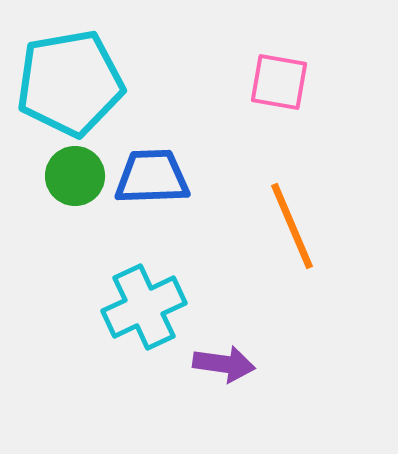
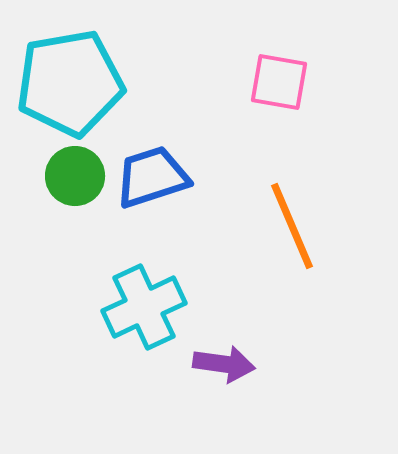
blue trapezoid: rotated 16 degrees counterclockwise
